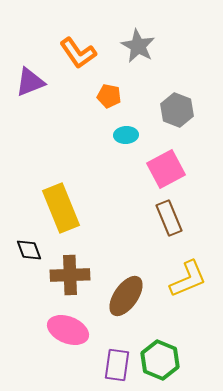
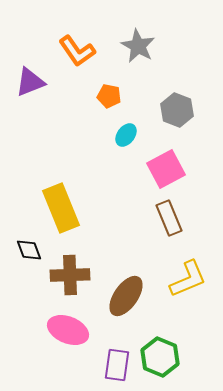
orange L-shape: moved 1 px left, 2 px up
cyan ellipse: rotated 50 degrees counterclockwise
green hexagon: moved 3 px up
